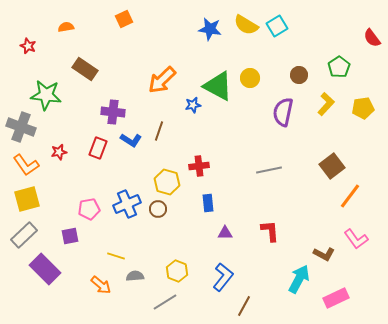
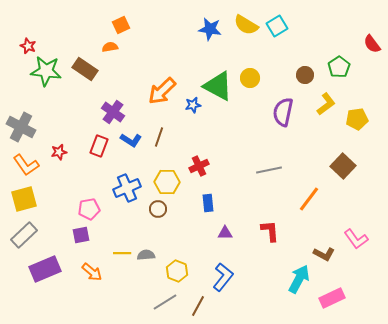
orange square at (124, 19): moved 3 px left, 6 px down
orange semicircle at (66, 27): moved 44 px right, 20 px down
red semicircle at (372, 38): moved 6 px down
brown circle at (299, 75): moved 6 px right
orange arrow at (162, 80): moved 11 px down
green star at (46, 95): moved 24 px up
yellow L-shape at (326, 104): rotated 10 degrees clockwise
yellow pentagon at (363, 108): moved 6 px left, 11 px down
purple cross at (113, 112): rotated 30 degrees clockwise
gray cross at (21, 127): rotated 8 degrees clockwise
brown line at (159, 131): moved 6 px down
red rectangle at (98, 148): moved 1 px right, 2 px up
red cross at (199, 166): rotated 18 degrees counterclockwise
brown square at (332, 166): moved 11 px right; rotated 10 degrees counterclockwise
yellow hexagon at (167, 182): rotated 15 degrees counterclockwise
orange line at (350, 196): moved 41 px left, 3 px down
yellow square at (27, 199): moved 3 px left
blue cross at (127, 204): moved 16 px up
purple square at (70, 236): moved 11 px right, 1 px up
yellow line at (116, 256): moved 6 px right, 3 px up; rotated 18 degrees counterclockwise
purple rectangle at (45, 269): rotated 68 degrees counterclockwise
gray semicircle at (135, 276): moved 11 px right, 21 px up
orange arrow at (101, 285): moved 9 px left, 13 px up
pink rectangle at (336, 298): moved 4 px left
brown line at (244, 306): moved 46 px left
